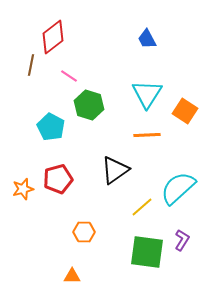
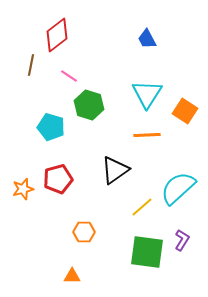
red diamond: moved 4 px right, 2 px up
cyan pentagon: rotated 12 degrees counterclockwise
